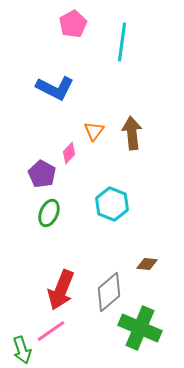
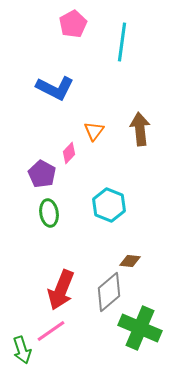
brown arrow: moved 8 px right, 4 px up
cyan hexagon: moved 3 px left, 1 px down
green ellipse: rotated 32 degrees counterclockwise
brown diamond: moved 17 px left, 3 px up
